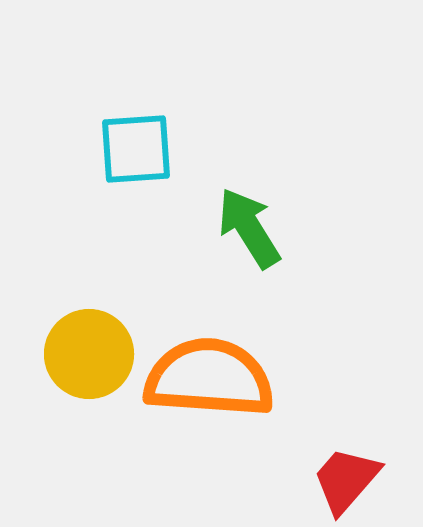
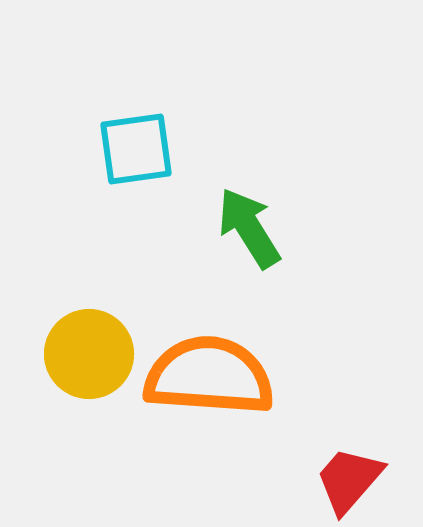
cyan square: rotated 4 degrees counterclockwise
orange semicircle: moved 2 px up
red trapezoid: moved 3 px right
